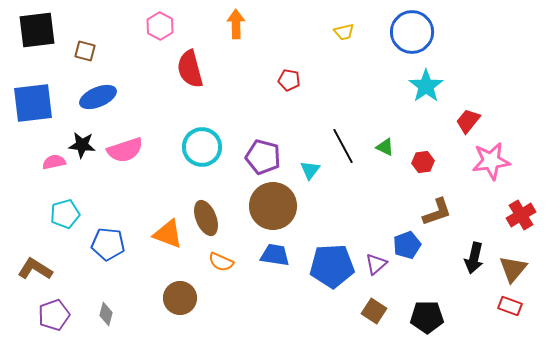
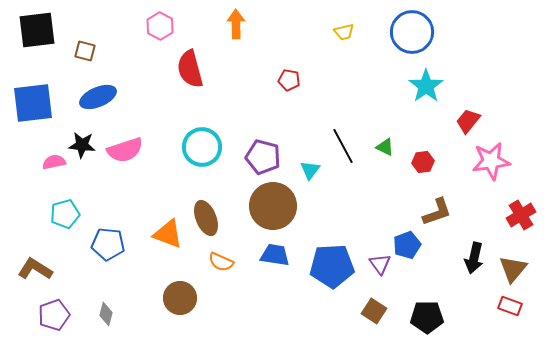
purple triangle at (376, 264): moved 4 px right; rotated 25 degrees counterclockwise
